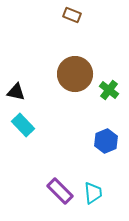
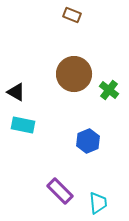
brown circle: moved 1 px left
black triangle: rotated 18 degrees clockwise
cyan rectangle: rotated 35 degrees counterclockwise
blue hexagon: moved 18 px left
cyan trapezoid: moved 5 px right, 10 px down
